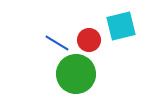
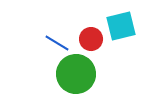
red circle: moved 2 px right, 1 px up
